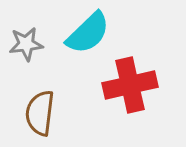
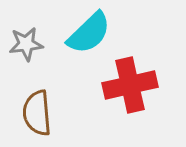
cyan semicircle: moved 1 px right
brown semicircle: moved 3 px left; rotated 12 degrees counterclockwise
